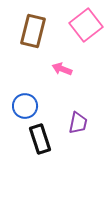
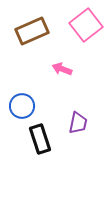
brown rectangle: moved 1 px left; rotated 52 degrees clockwise
blue circle: moved 3 px left
